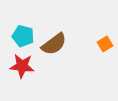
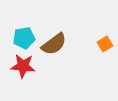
cyan pentagon: moved 1 px right, 2 px down; rotated 25 degrees counterclockwise
red star: moved 1 px right
